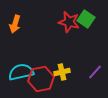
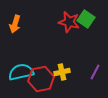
purple line: rotated 14 degrees counterclockwise
